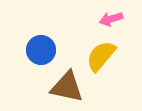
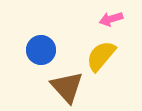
brown triangle: rotated 36 degrees clockwise
